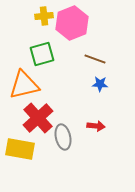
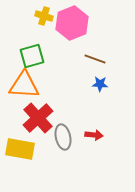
yellow cross: rotated 24 degrees clockwise
green square: moved 10 px left, 2 px down
orange triangle: rotated 16 degrees clockwise
red arrow: moved 2 px left, 9 px down
